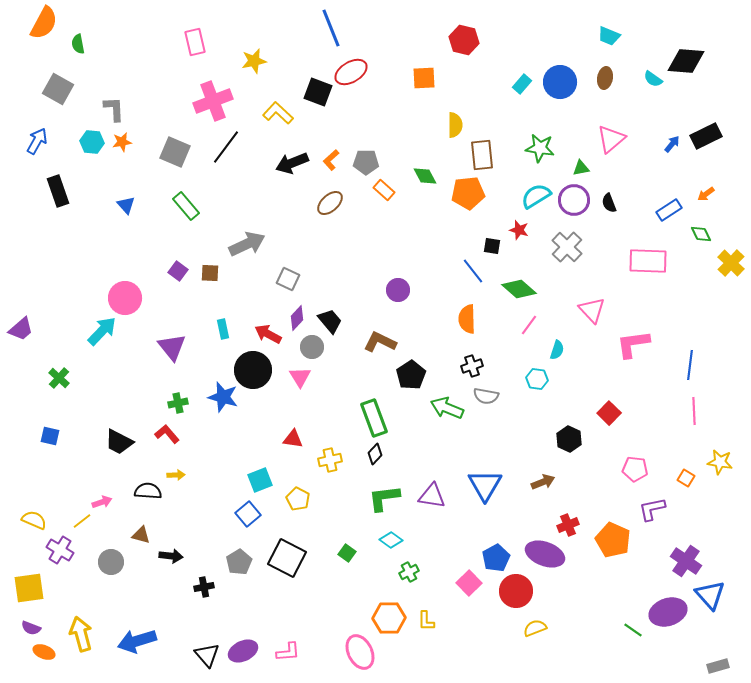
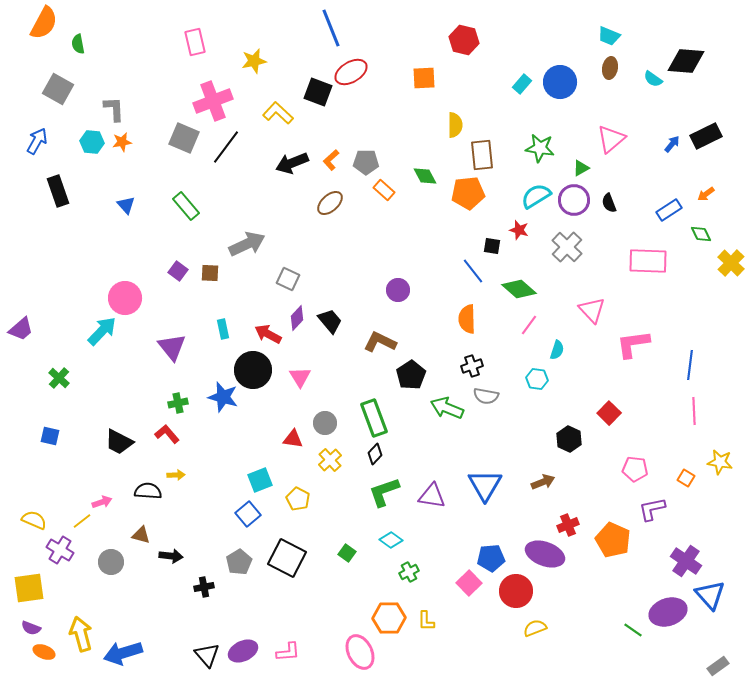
brown ellipse at (605, 78): moved 5 px right, 10 px up
gray square at (175, 152): moved 9 px right, 14 px up
green triangle at (581, 168): rotated 18 degrees counterclockwise
gray circle at (312, 347): moved 13 px right, 76 px down
yellow cross at (330, 460): rotated 30 degrees counterclockwise
green L-shape at (384, 498): moved 6 px up; rotated 12 degrees counterclockwise
blue pentagon at (496, 558): moved 5 px left; rotated 24 degrees clockwise
blue arrow at (137, 641): moved 14 px left, 12 px down
gray rectangle at (718, 666): rotated 20 degrees counterclockwise
